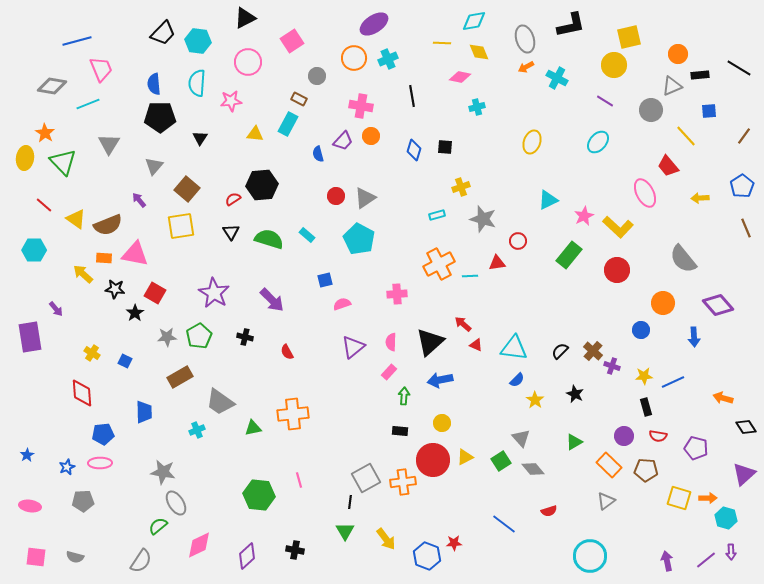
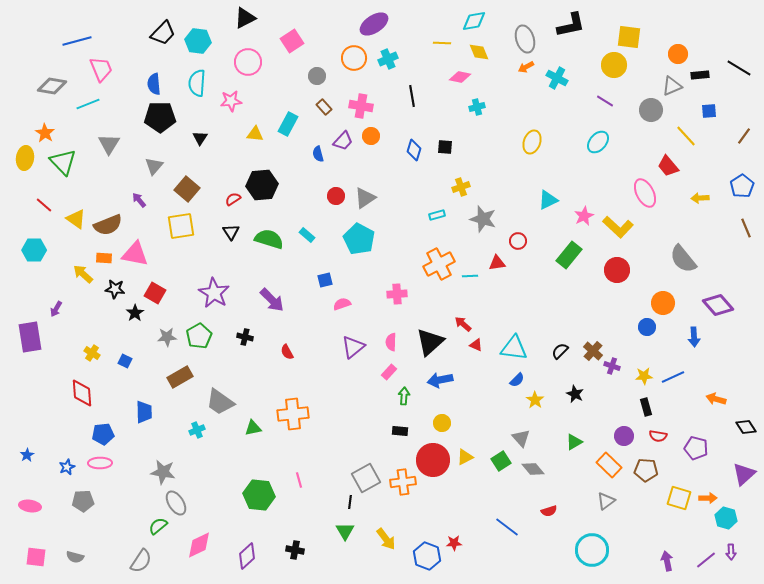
yellow square at (629, 37): rotated 20 degrees clockwise
brown rectangle at (299, 99): moved 25 px right, 8 px down; rotated 21 degrees clockwise
purple arrow at (56, 309): rotated 70 degrees clockwise
blue circle at (641, 330): moved 6 px right, 3 px up
blue line at (673, 382): moved 5 px up
orange arrow at (723, 398): moved 7 px left, 1 px down
blue line at (504, 524): moved 3 px right, 3 px down
cyan circle at (590, 556): moved 2 px right, 6 px up
